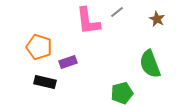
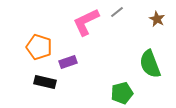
pink L-shape: moved 2 px left, 1 px down; rotated 72 degrees clockwise
